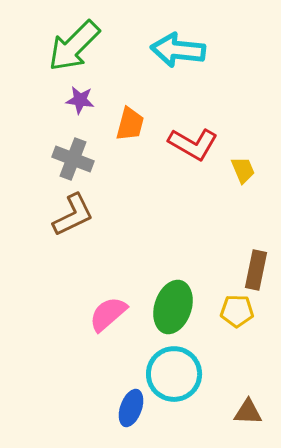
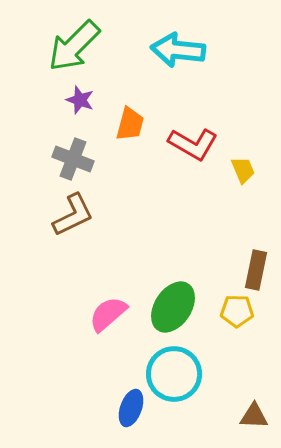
purple star: rotated 12 degrees clockwise
green ellipse: rotated 15 degrees clockwise
brown triangle: moved 6 px right, 4 px down
